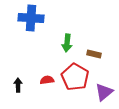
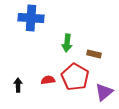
red semicircle: moved 1 px right
